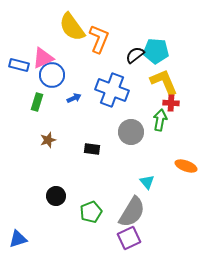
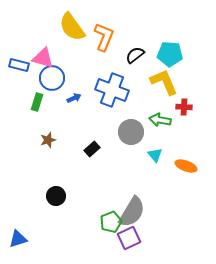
orange L-shape: moved 5 px right, 2 px up
cyan pentagon: moved 14 px right, 3 px down
pink triangle: rotated 40 degrees clockwise
blue circle: moved 3 px down
red cross: moved 13 px right, 4 px down
green arrow: rotated 90 degrees counterclockwise
black rectangle: rotated 49 degrees counterclockwise
cyan triangle: moved 8 px right, 27 px up
green pentagon: moved 20 px right, 10 px down
